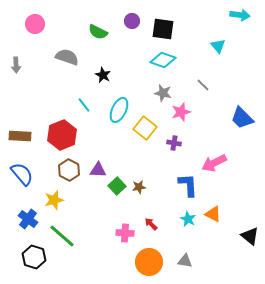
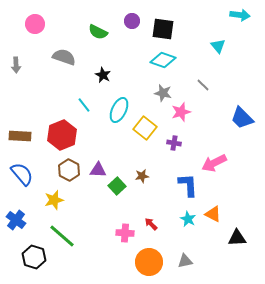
gray semicircle: moved 3 px left
brown star: moved 3 px right, 11 px up
blue cross: moved 12 px left, 1 px down
black triangle: moved 13 px left, 2 px down; rotated 42 degrees counterclockwise
gray triangle: rotated 21 degrees counterclockwise
